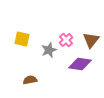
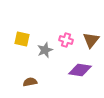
pink cross: rotated 32 degrees counterclockwise
gray star: moved 4 px left
purple diamond: moved 6 px down
brown semicircle: moved 2 px down
